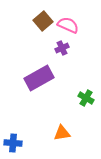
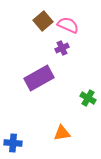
green cross: moved 2 px right
